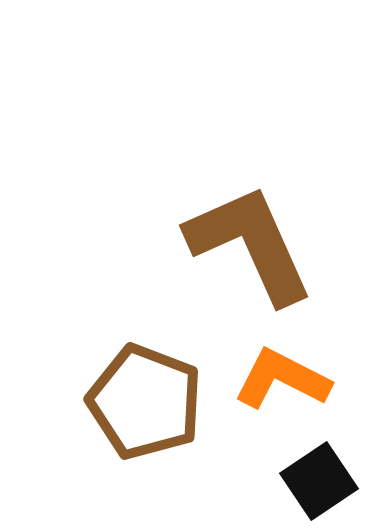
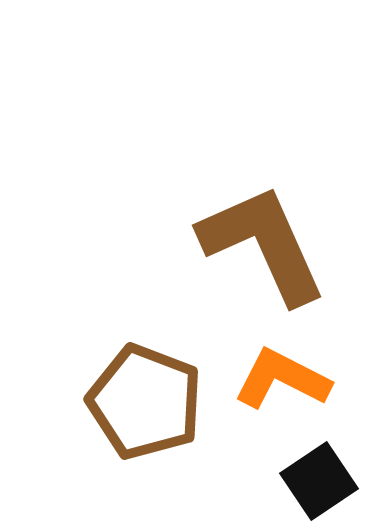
brown L-shape: moved 13 px right
